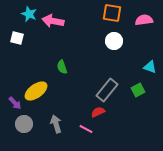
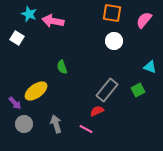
pink semicircle: rotated 42 degrees counterclockwise
white square: rotated 16 degrees clockwise
red semicircle: moved 1 px left, 1 px up
